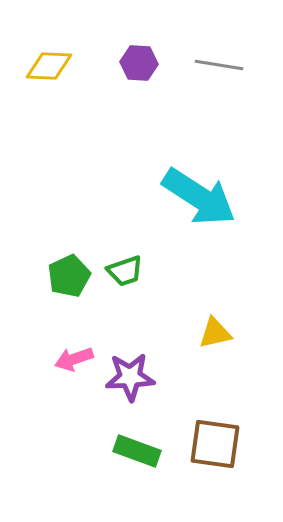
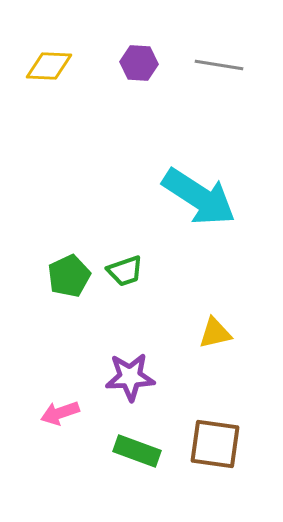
pink arrow: moved 14 px left, 54 px down
